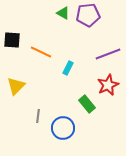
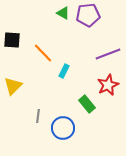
orange line: moved 2 px right, 1 px down; rotated 20 degrees clockwise
cyan rectangle: moved 4 px left, 3 px down
yellow triangle: moved 3 px left
